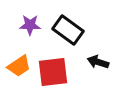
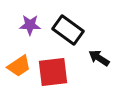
black arrow: moved 1 px right, 4 px up; rotated 15 degrees clockwise
